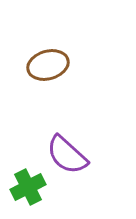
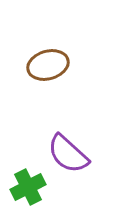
purple semicircle: moved 1 px right, 1 px up
